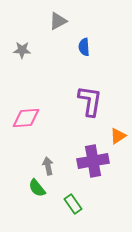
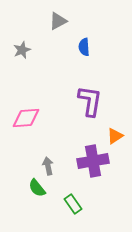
gray star: rotated 24 degrees counterclockwise
orange triangle: moved 3 px left
